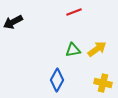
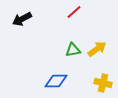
red line: rotated 21 degrees counterclockwise
black arrow: moved 9 px right, 3 px up
blue diamond: moved 1 px left, 1 px down; rotated 60 degrees clockwise
